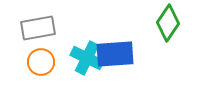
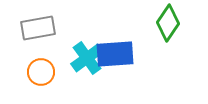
cyan cross: rotated 28 degrees clockwise
orange circle: moved 10 px down
